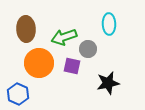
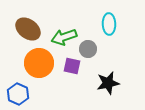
brown ellipse: moved 2 px right; rotated 50 degrees counterclockwise
